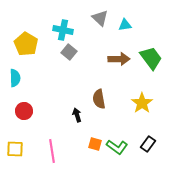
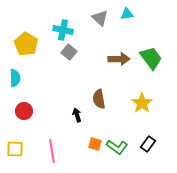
cyan triangle: moved 2 px right, 11 px up
